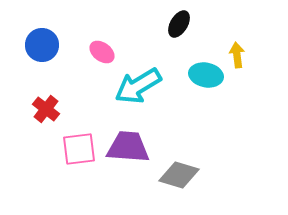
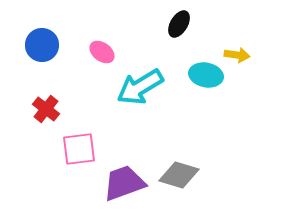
yellow arrow: rotated 105 degrees clockwise
cyan arrow: moved 2 px right, 1 px down
purple trapezoid: moved 4 px left, 36 px down; rotated 24 degrees counterclockwise
